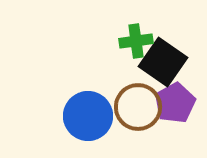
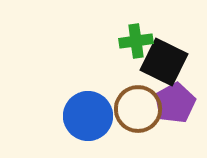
black square: moved 1 px right; rotated 9 degrees counterclockwise
brown circle: moved 2 px down
